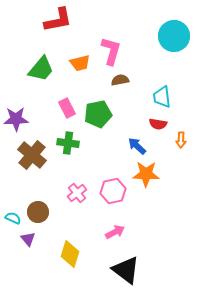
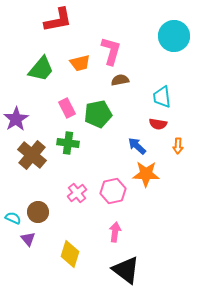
purple star: rotated 30 degrees counterclockwise
orange arrow: moved 3 px left, 6 px down
pink arrow: rotated 54 degrees counterclockwise
